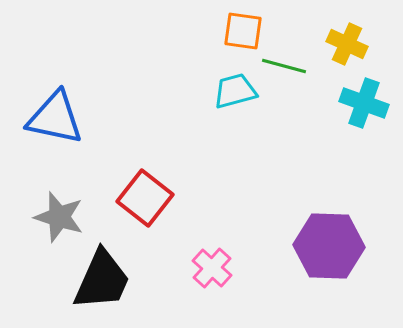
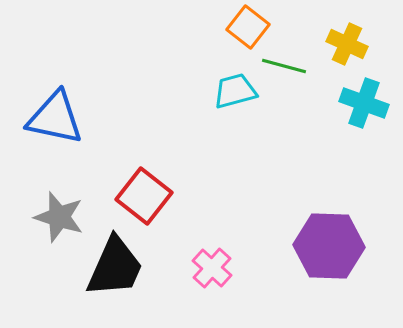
orange square: moved 5 px right, 4 px up; rotated 30 degrees clockwise
red square: moved 1 px left, 2 px up
black trapezoid: moved 13 px right, 13 px up
